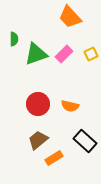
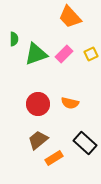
orange semicircle: moved 3 px up
black rectangle: moved 2 px down
